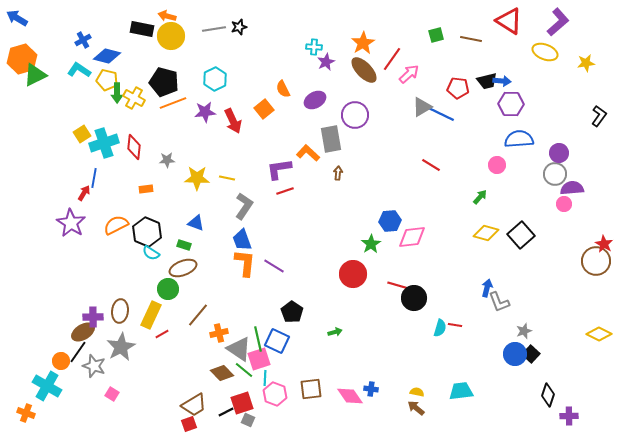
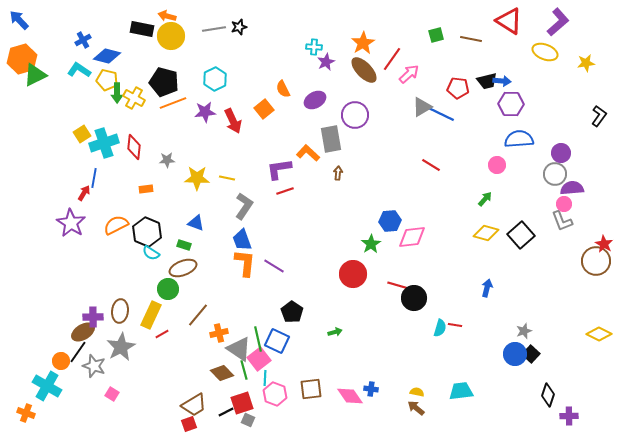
blue arrow at (17, 18): moved 2 px right, 2 px down; rotated 15 degrees clockwise
purple circle at (559, 153): moved 2 px right
green arrow at (480, 197): moved 5 px right, 2 px down
gray L-shape at (499, 302): moved 63 px right, 81 px up
pink square at (259, 359): rotated 20 degrees counterclockwise
green line at (244, 370): rotated 36 degrees clockwise
